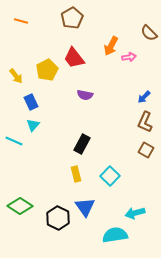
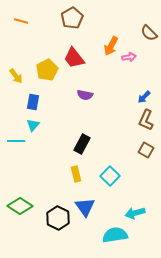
blue rectangle: moved 2 px right; rotated 35 degrees clockwise
brown L-shape: moved 1 px right, 2 px up
cyan line: moved 2 px right; rotated 24 degrees counterclockwise
